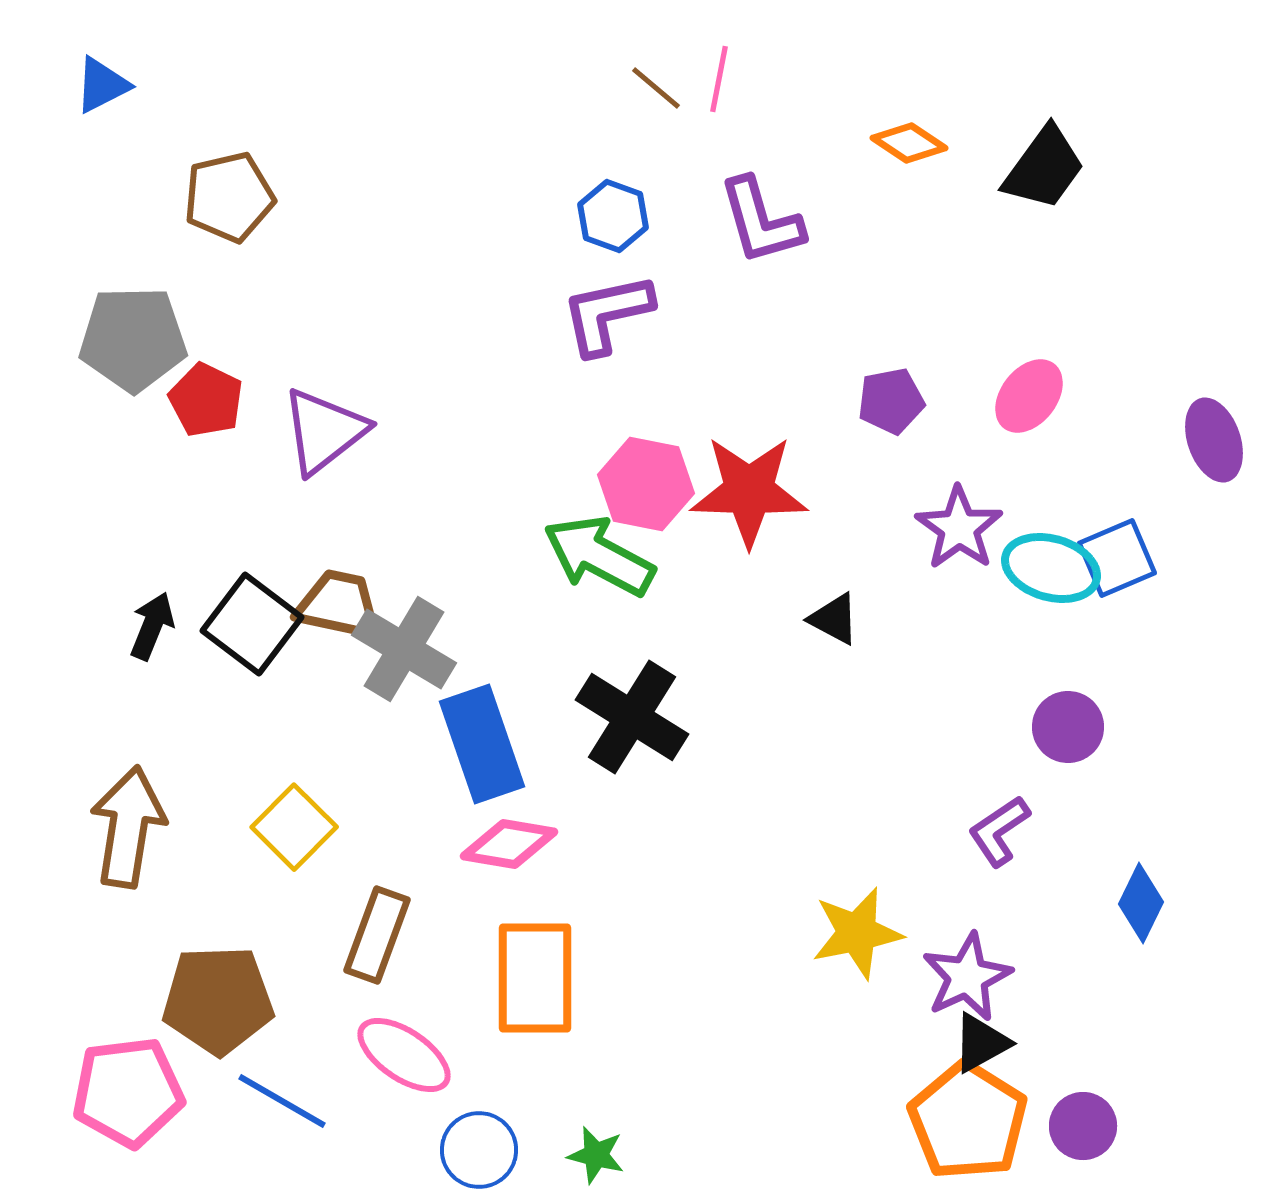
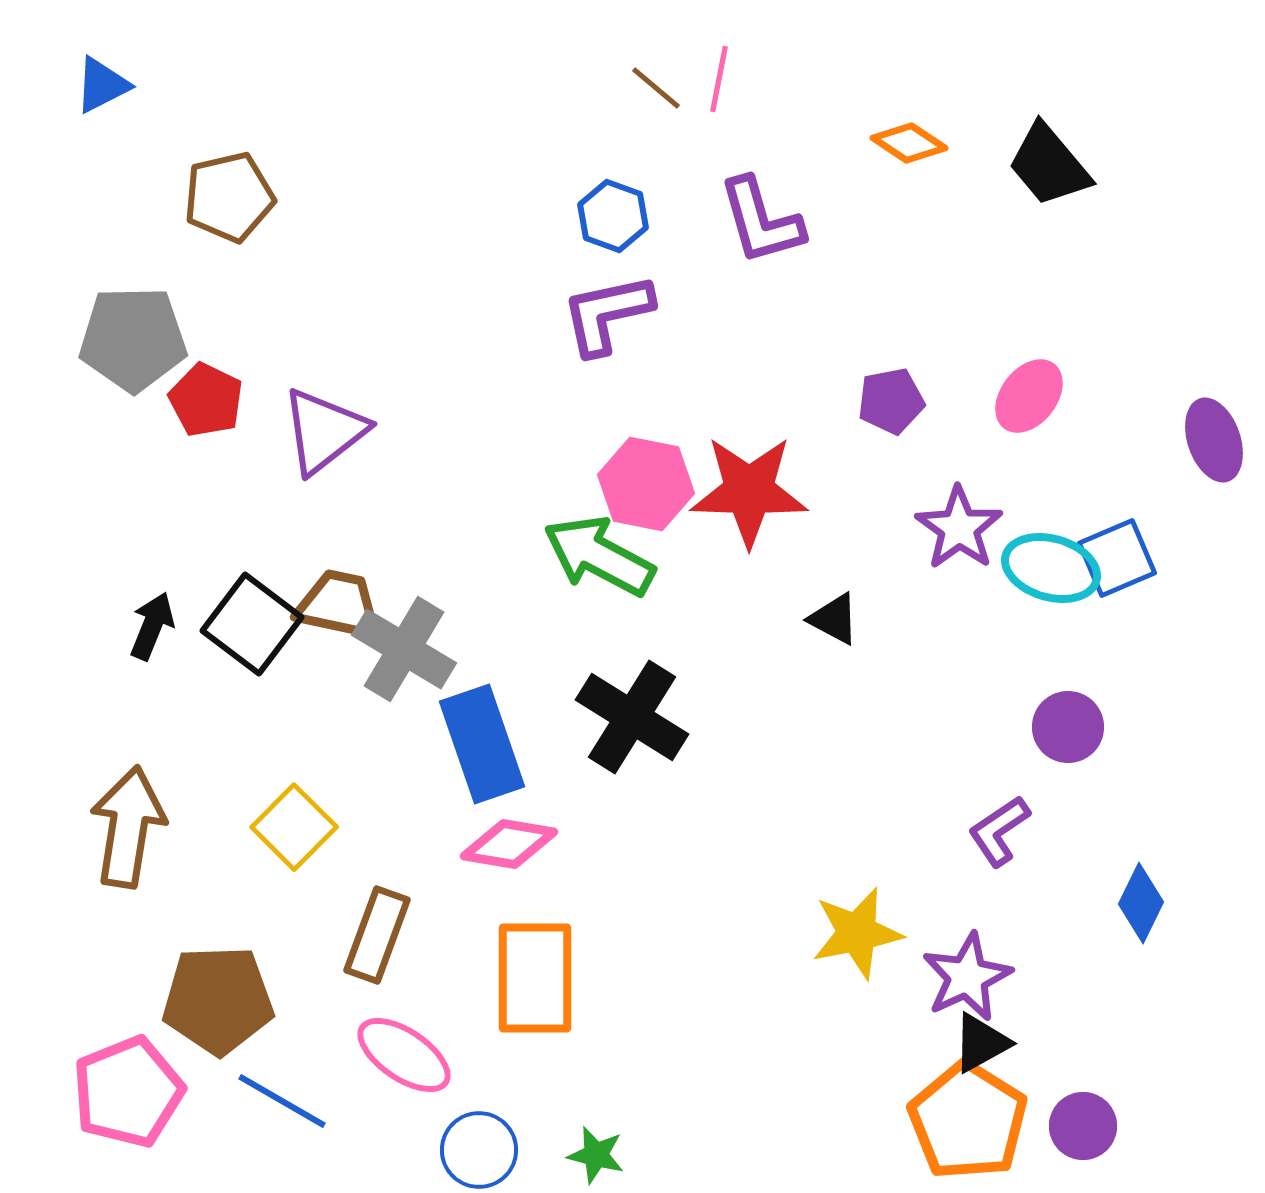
black trapezoid at (1044, 168): moved 5 px right, 3 px up; rotated 104 degrees clockwise
pink pentagon at (128, 1092): rotated 15 degrees counterclockwise
